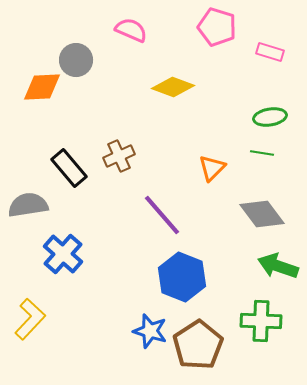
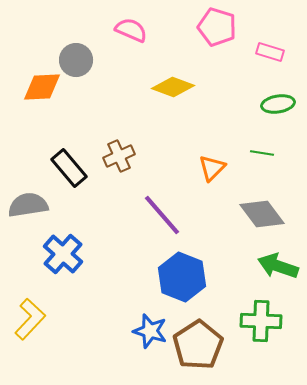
green ellipse: moved 8 px right, 13 px up
